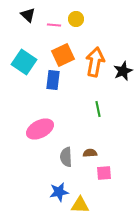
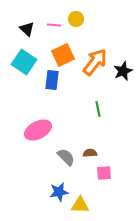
black triangle: moved 1 px left, 14 px down
orange arrow: rotated 28 degrees clockwise
blue rectangle: moved 1 px left
pink ellipse: moved 2 px left, 1 px down
gray semicircle: rotated 138 degrees clockwise
